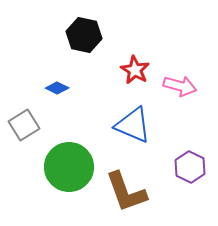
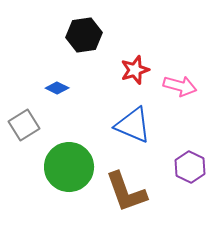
black hexagon: rotated 20 degrees counterclockwise
red star: rotated 24 degrees clockwise
